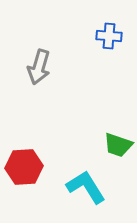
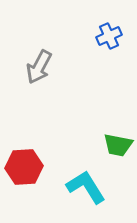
blue cross: rotated 30 degrees counterclockwise
gray arrow: rotated 12 degrees clockwise
green trapezoid: rotated 8 degrees counterclockwise
